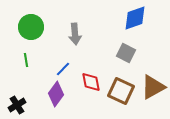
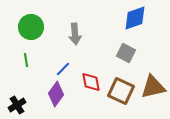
brown triangle: rotated 16 degrees clockwise
